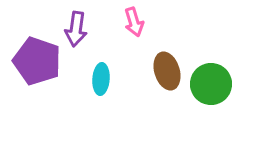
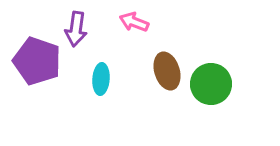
pink arrow: rotated 128 degrees clockwise
